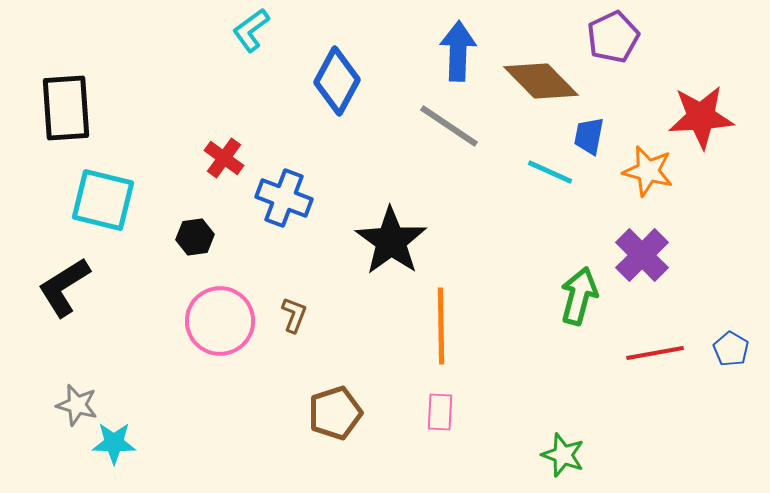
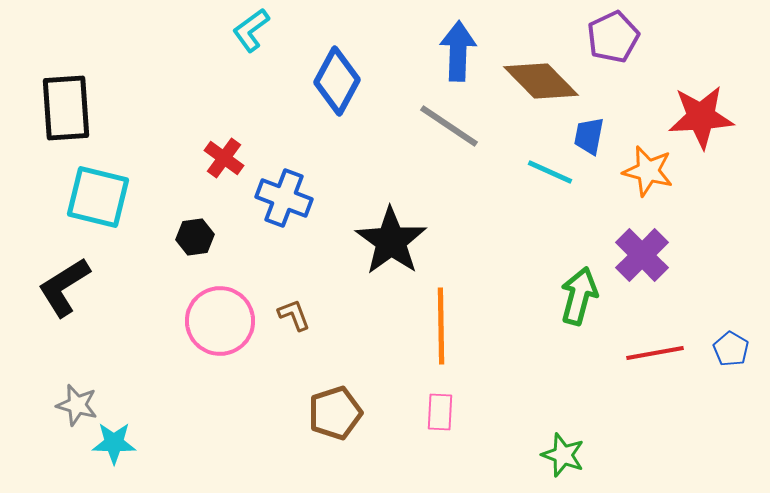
cyan square: moved 5 px left, 3 px up
brown L-shape: rotated 42 degrees counterclockwise
